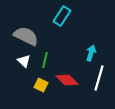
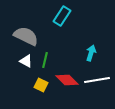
white triangle: moved 2 px right; rotated 16 degrees counterclockwise
white line: moved 2 px left, 2 px down; rotated 65 degrees clockwise
